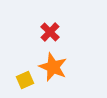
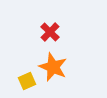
yellow square: moved 2 px right, 1 px down
